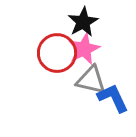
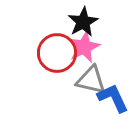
pink star: moved 2 px up
